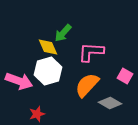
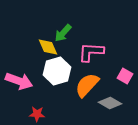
white hexagon: moved 9 px right
red star: rotated 21 degrees clockwise
